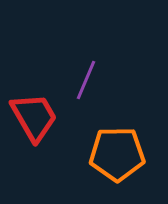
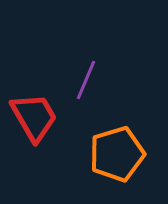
orange pentagon: rotated 16 degrees counterclockwise
